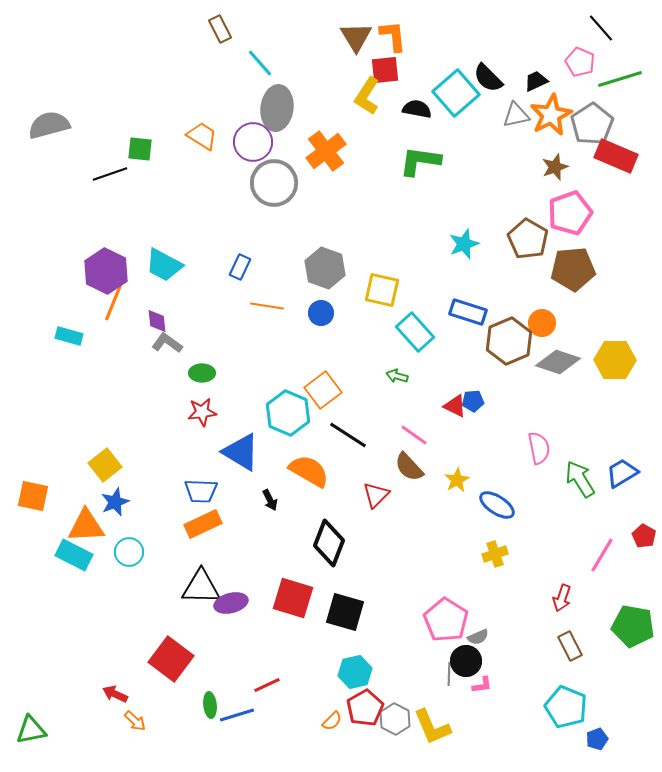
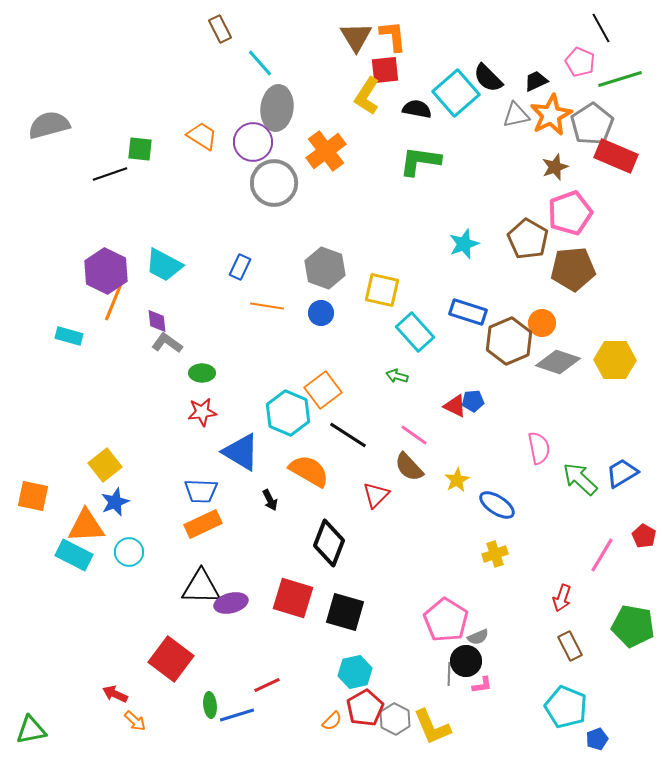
black line at (601, 28): rotated 12 degrees clockwise
green arrow at (580, 479): rotated 15 degrees counterclockwise
